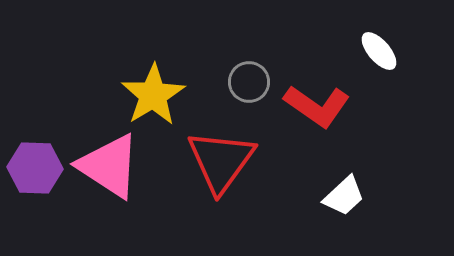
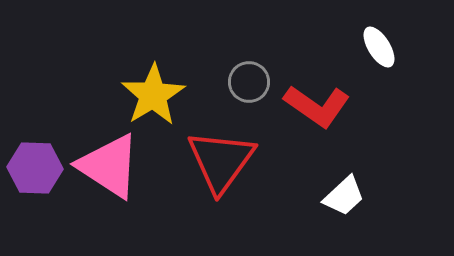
white ellipse: moved 4 px up; rotated 9 degrees clockwise
